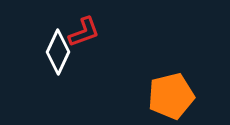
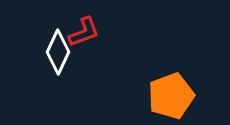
orange pentagon: rotated 6 degrees counterclockwise
